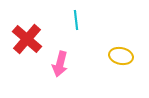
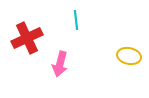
red cross: moved 1 px up; rotated 24 degrees clockwise
yellow ellipse: moved 8 px right
